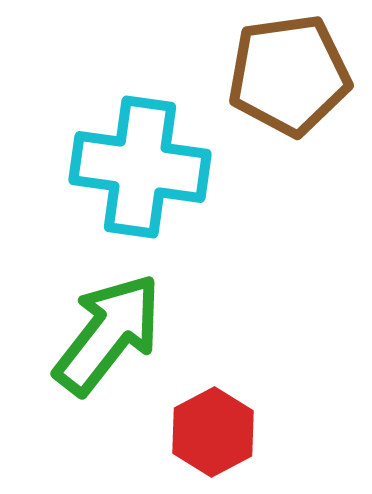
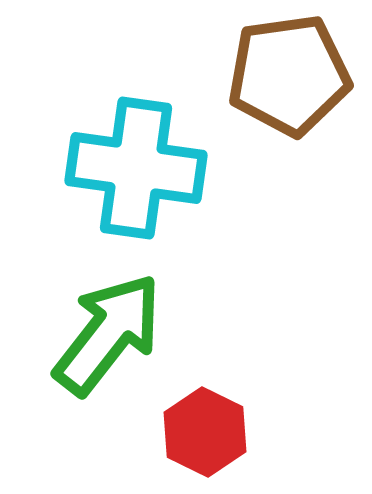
cyan cross: moved 4 px left, 1 px down
red hexagon: moved 8 px left; rotated 6 degrees counterclockwise
